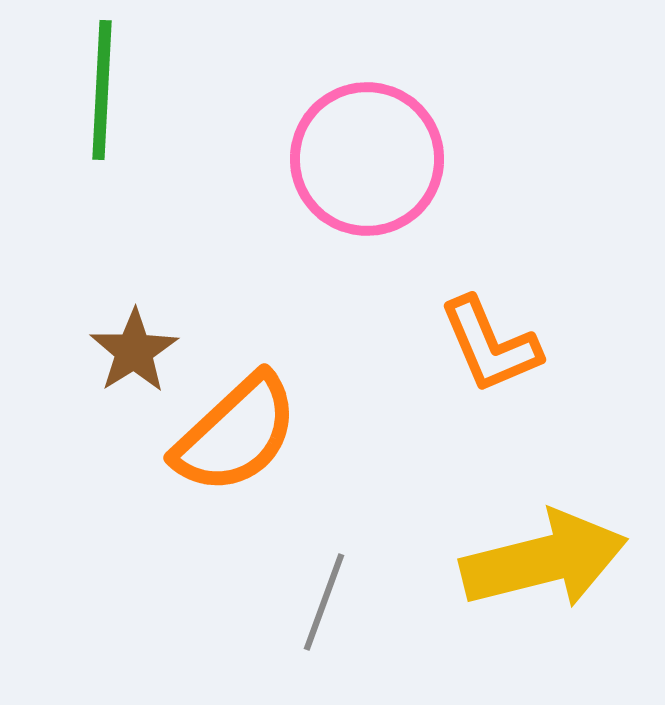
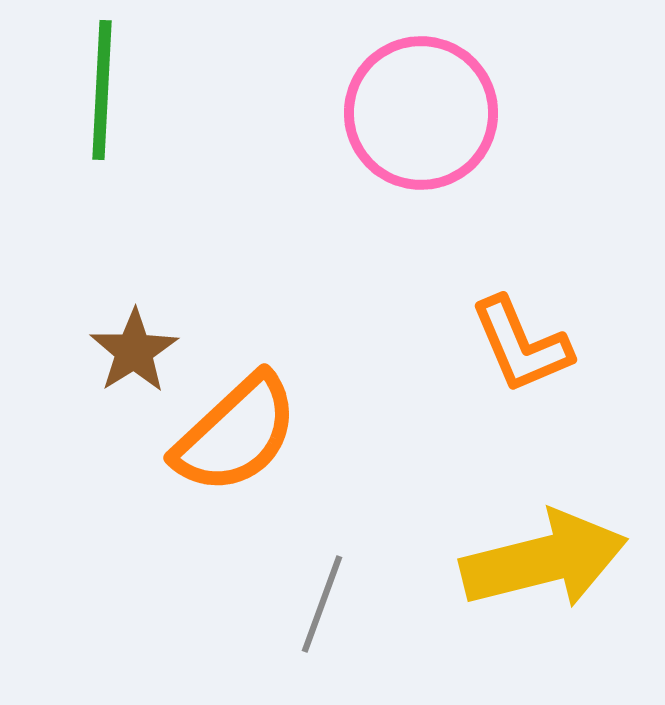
pink circle: moved 54 px right, 46 px up
orange L-shape: moved 31 px right
gray line: moved 2 px left, 2 px down
